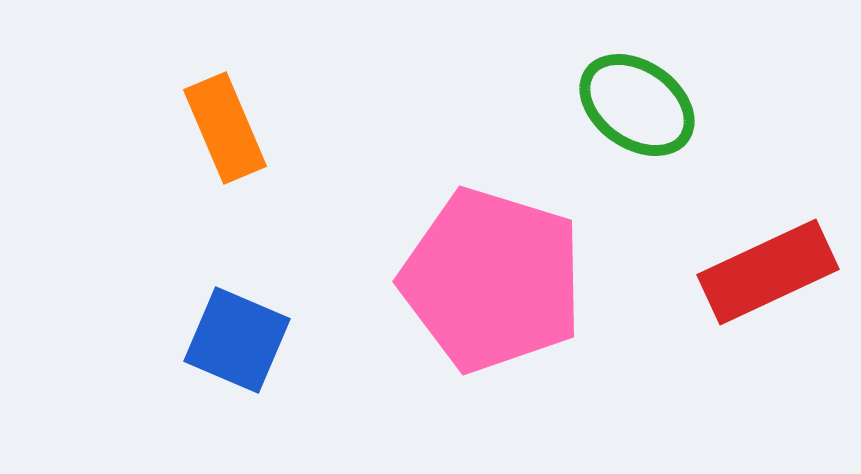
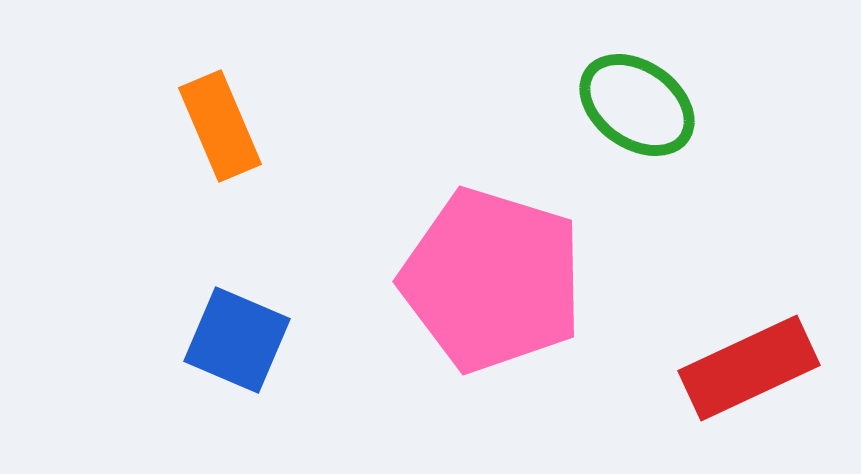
orange rectangle: moved 5 px left, 2 px up
red rectangle: moved 19 px left, 96 px down
